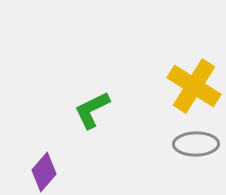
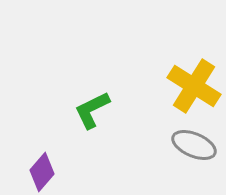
gray ellipse: moved 2 px left, 1 px down; rotated 24 degrees clockwise
purple diamond: moved 2 px left
